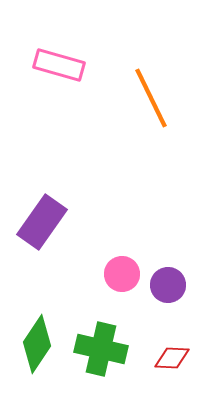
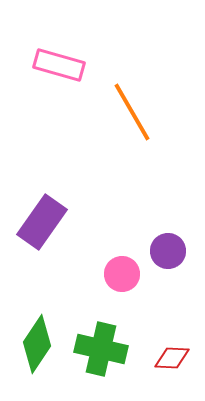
orange line: moved 19 px left, 14 px down; rotated 4 degrees counterclockwise
purple circle: moved 34 px up
